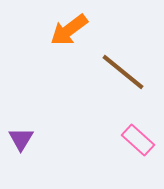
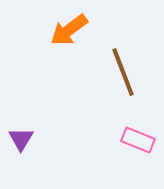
brown line: rotated 30 degrees clockwise
pink rectangle: rotated 20 degrees counterclockwise
